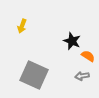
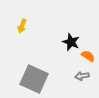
black star: moved 1 px left, 1 px down
gray square: moved 4 px down
